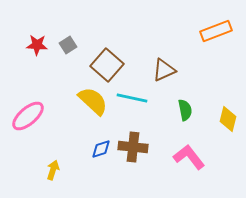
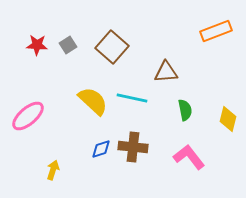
brown square: moved 5 px right, 18 px up
brown triangle: moved 2 px right, 2 px down; rotated 20 degrees clockwise
